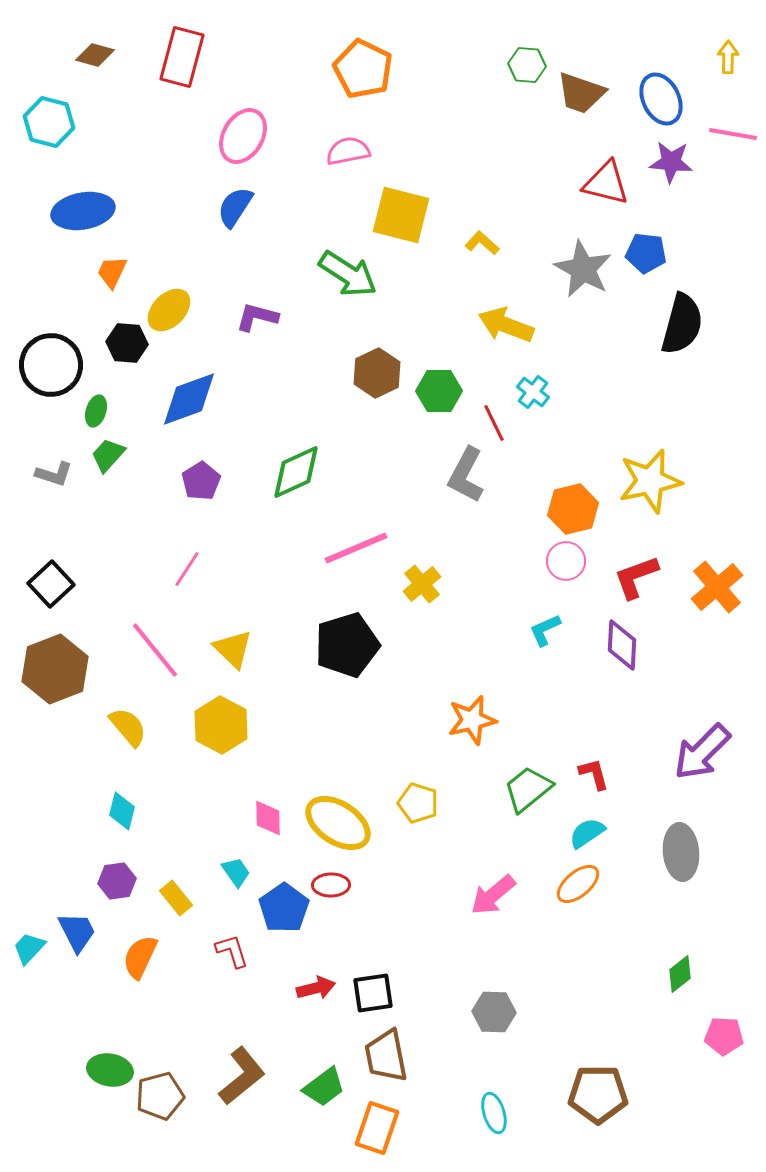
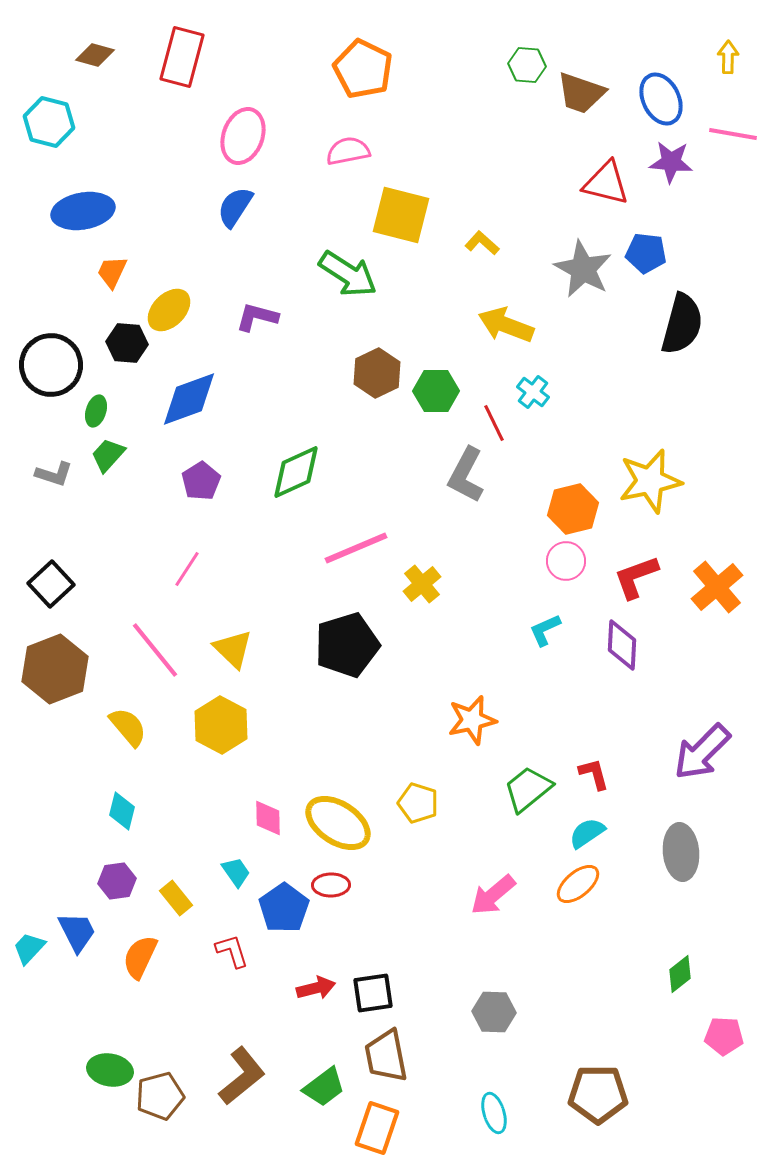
pink ellipse at (243, 136): rotated 10 degrees counterclockwise
green hexagon at (439, 391): moved 3 px left
